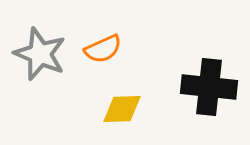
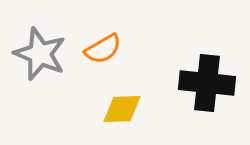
orange semicircle: rotated 6 degrees counterclockwise
black cross: moved 2 px left, 4 px up
